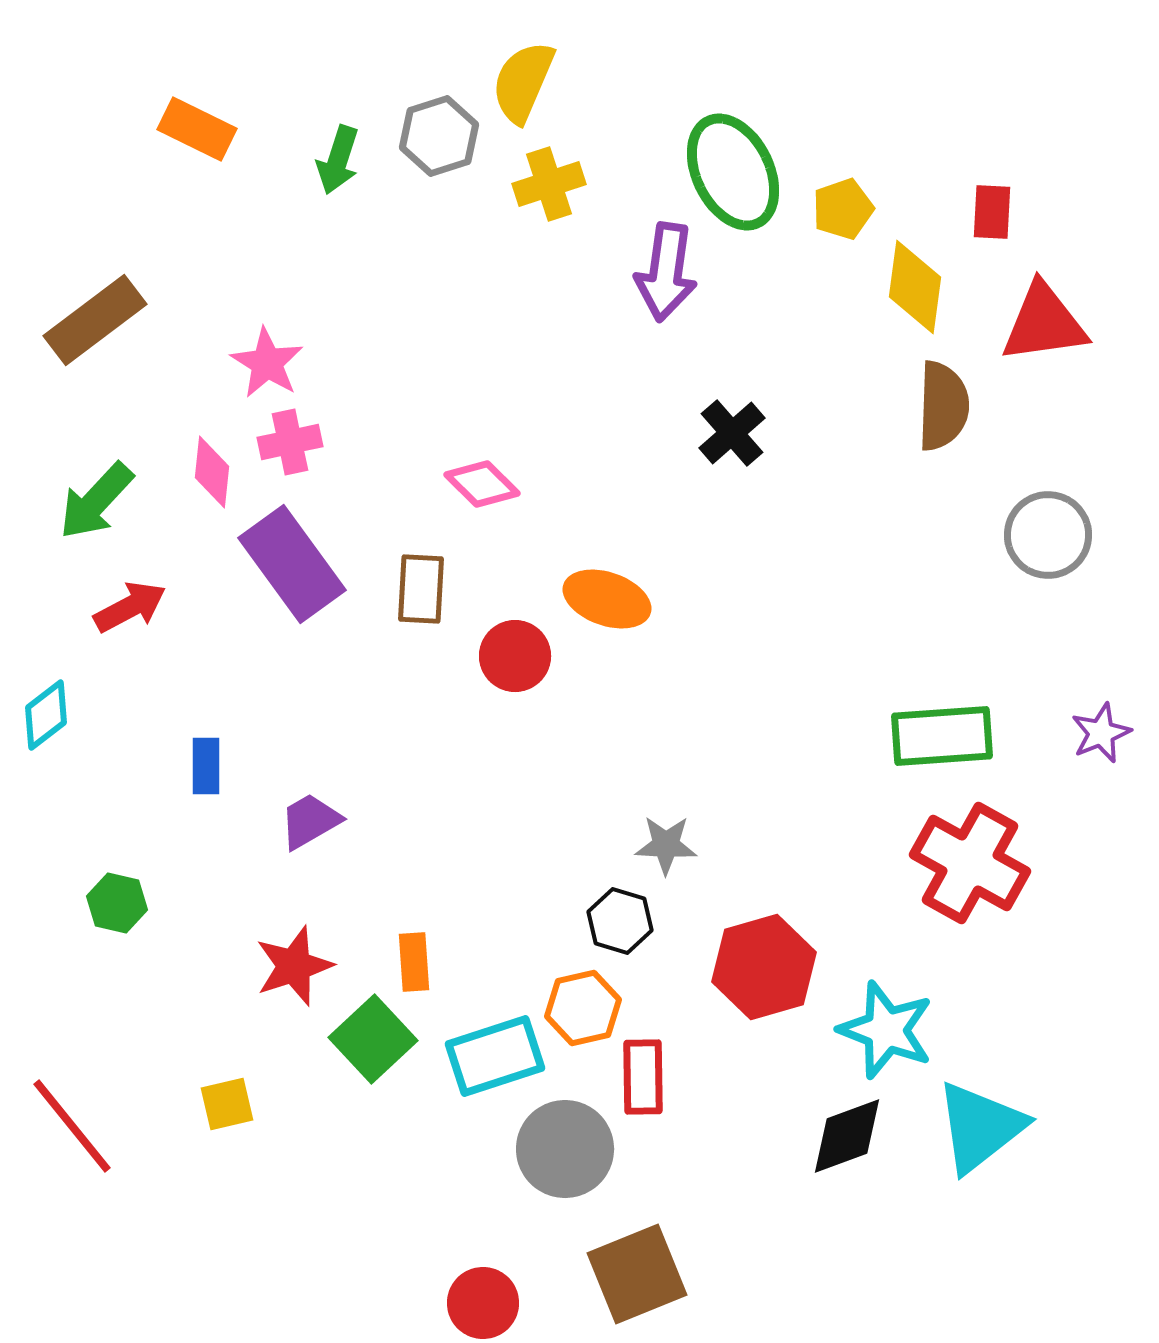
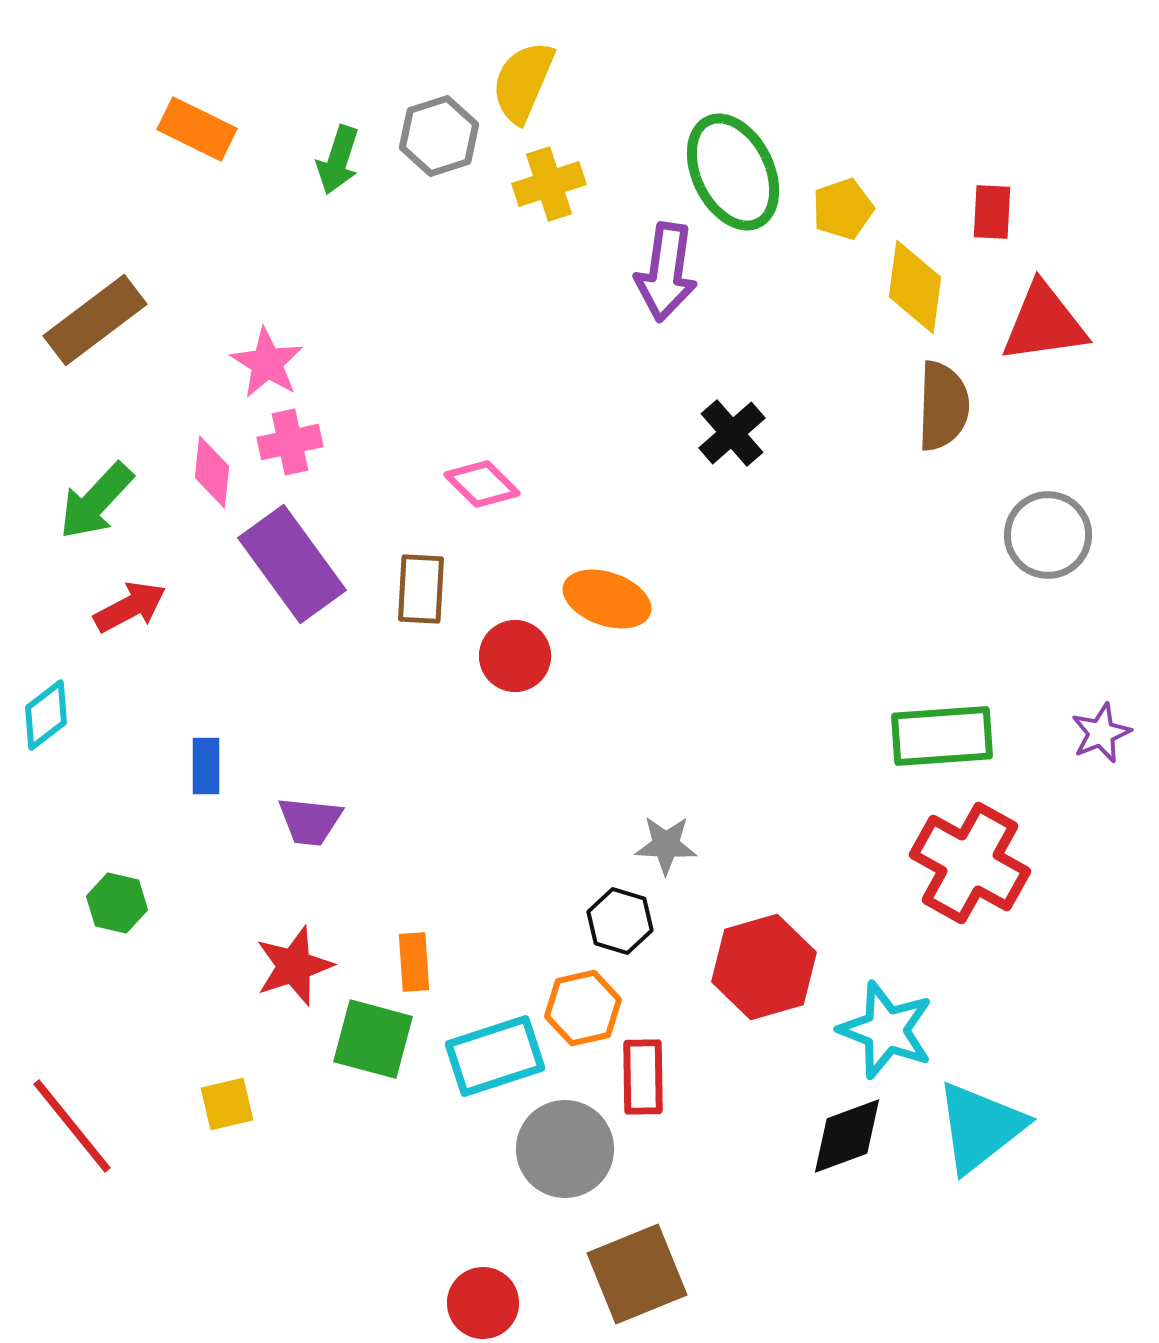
purple trapezoid at (310, 821): rotated 144 degrees counterclockwise
green square at (373, 1039): rotated 32 degrees counterclockwise
